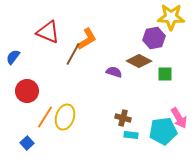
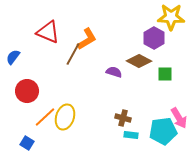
purple hexagon: rotated 20 degrees counterclockwise
orange line: rotated 15 degrees clockwise
blue square: rotated 16 degrees counterclockwise
